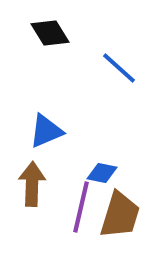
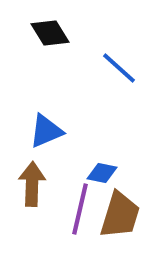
purple line: moved 1 px left, 2 px down
